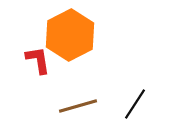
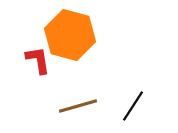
orange hexagon: rotated 18 degrees counterclockwise
black line: moved 2 px left, 2 px down
